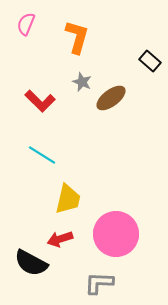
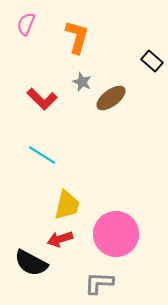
black rectangle: moved 2 px right
red L-shape: moved 2 px right, 2 px up
yellow trapezoid: moved 1 px left, 6 px down
